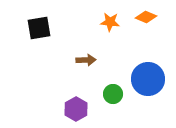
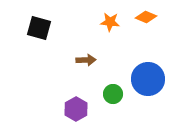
black square: rotated 25 degrees clockwise
